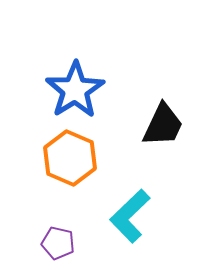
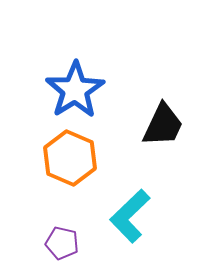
purple pentagon: moved 4 px right
